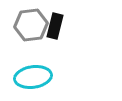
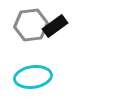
black rectangle: rotated 40 degrees clockwise
